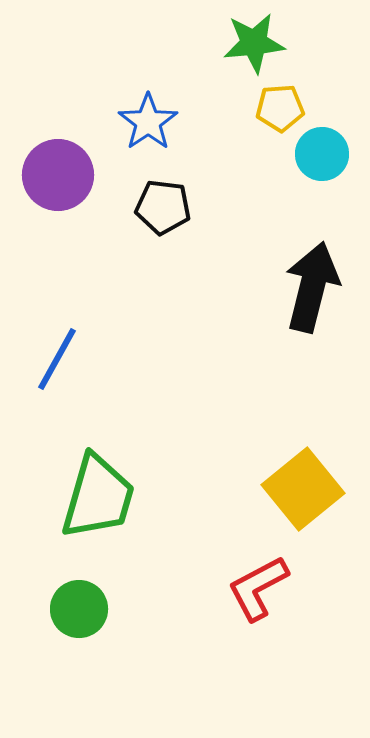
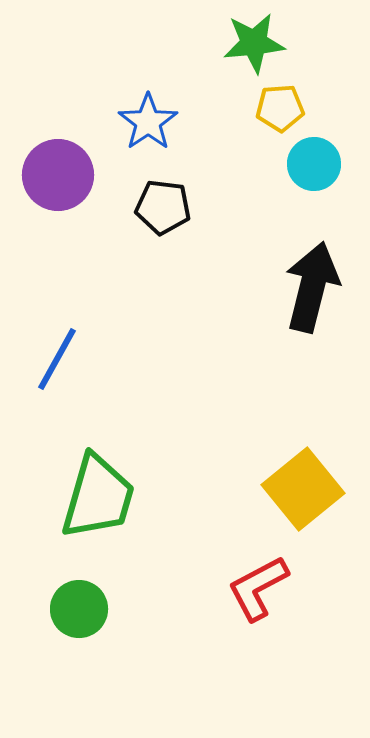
cyan circle: moved 8 px left, 10 px down
